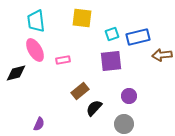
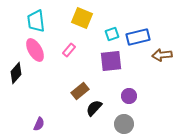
yellow square: rotated 15 degrees clockwise
pink rectangle: moved 6 px right, 10 px up; rotated 40 degrees counterclockwise
black diamond: rotated 35 degrees counterclockwise
